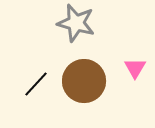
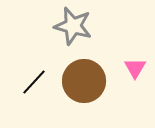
gray star: moved 3 px left, 3 px down
black line: moved 2 px left, 2 px up
